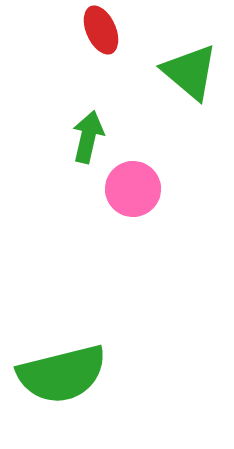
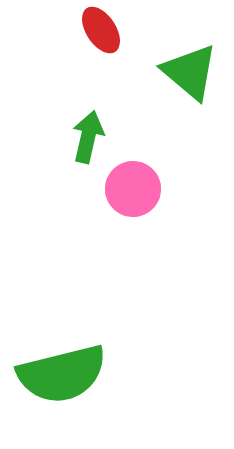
red ellipse: rotated 9 degrees counterclockwise
